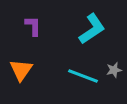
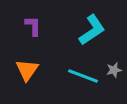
cyan L-shape: moved 1 px down
orange triangle: moved 6 px right
